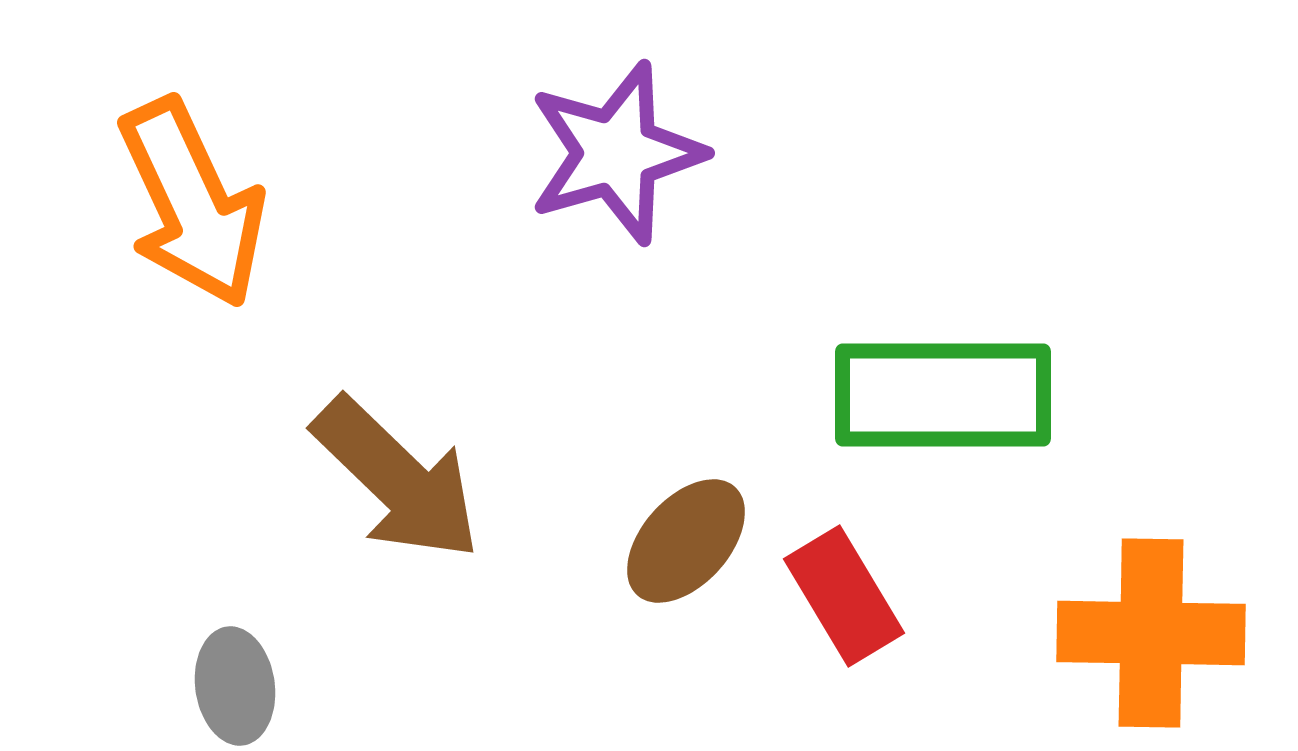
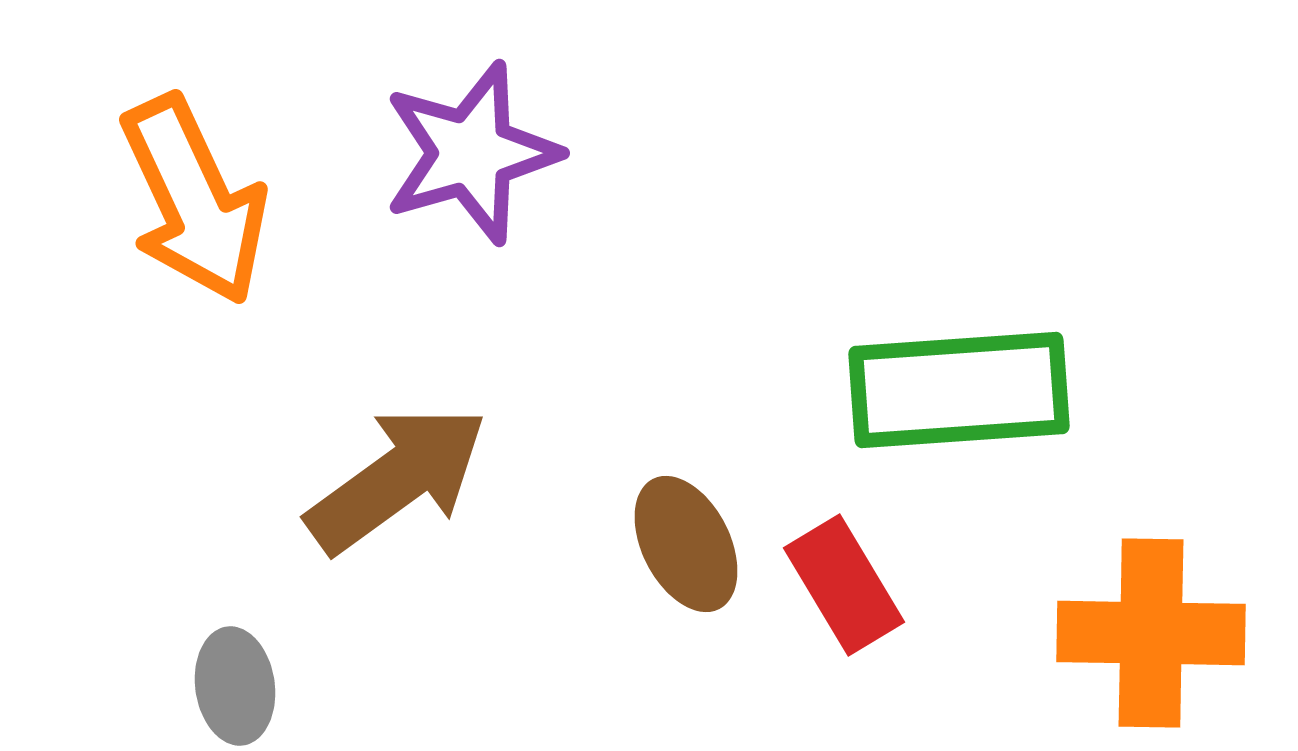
purple star: moved 145 px left
orange arrow: moved 2 px right, 3 px up
green rectangle: moved 16 px right, 5 px up; rotated 4 degrees counterclockwise
brown arrow: rotated 80 degrees counterclockwise
brown ellipse: moved 3 px down; rotated 69 degrees counterclockwise
red rectangle: moved 11 px up
